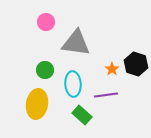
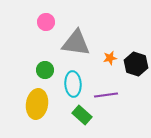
orange star: moved 2 px left, 11 px up; rotated 24 degrees clockwise
